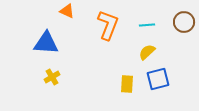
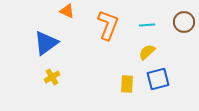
blue triangle: rotated 40 degrees counterclockwise
